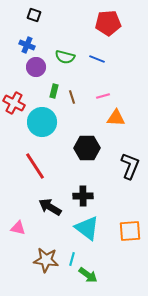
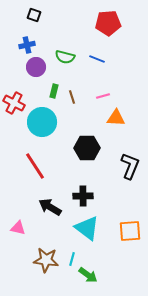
blue cross: rotated 35 degrees counterclockwise
